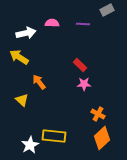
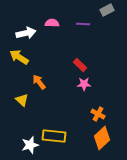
white star: rotated 12 degrees clockwise
